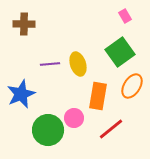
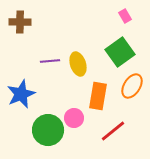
brown cross: moved 4 px left, 2 px up
purple line: moved 3 px up
red line: moved 2 px right, 2 px down
